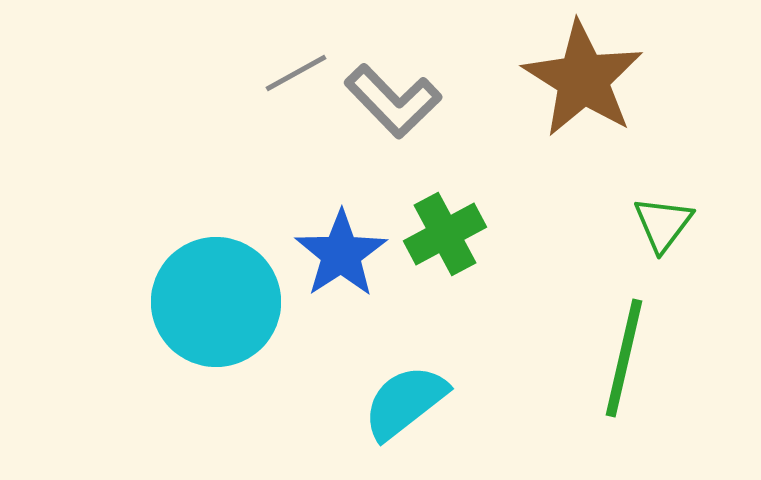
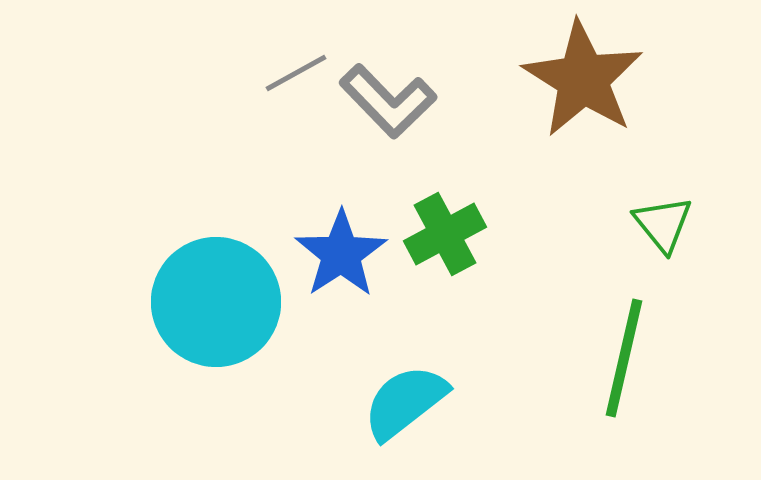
gray L-shape: moved 5 px left
green triangle: rotated 16 degrees counterclockwise
